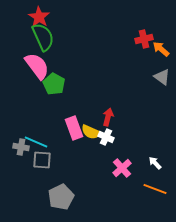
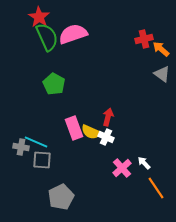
green semicircle: moved 4 px right
pink semicircle: moved 36 px right, 32 px up; rotated 72 degrees counterclockwise
gray triangle: moved 3 px up
white arrow: moved 11 px left
orange line: moved 1 px right, 1 px up; rotated 35 degrees clockwise
